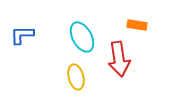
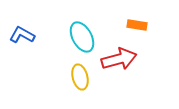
blue L-shape: rotated 30 degrees clockwise
red arrow: rotated 96 degrees counterclockwise
yellow ellipse: moved 4 px right
